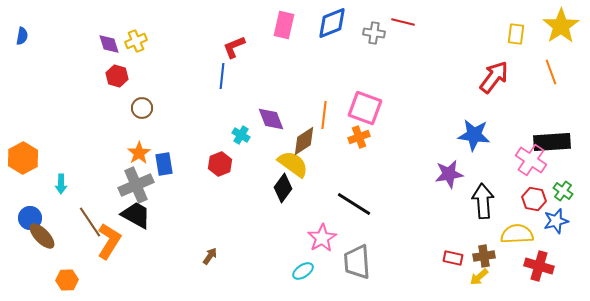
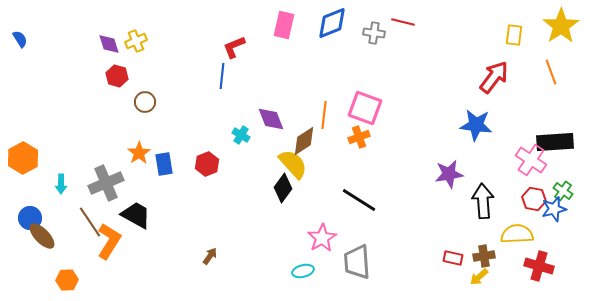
yellow rectangle at (516, 34): moved 2 px left, 1 px down
blue semicircle at (22, 36): moved 2 px left, 3 px down; rotated 42 degrees counterclockwise
brown circle at (142, 108): moved 3 px right, 6 px up
blue star at (474, 135): moved 2 px right, 10 px up
black rectangle at (552, 142): moved 3 px right
red hexagon at (220, 164): moved 13 px left
yellow semicircle at (293, 164): rotated 12 degrees clockwise
gray cross at (136, 185): moved 30 px left, 2 px up
black line at (354, 204): moved 5 px right, 4 px up
blue star at (556, 221): moved 2 px left, 12 px up
cyan ellipse at (303, 271): rotated 20 degrees clockwise
